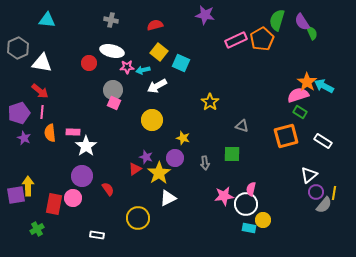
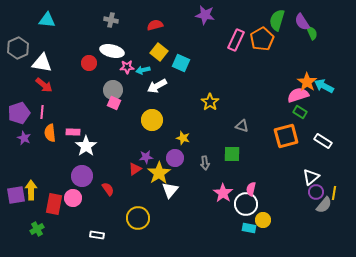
pink rectangle at (236, 40): rotated 40 degrees counterclockwise
red arrow at (40, 91): moved 4 px right, 6 px up
purple star at (146, 157): rotated 24 degrees counterclockwise
white triangle at (309, 175): moved 2 px right, 2 px down
yellow arrow at (28, 186): moved 3 px right, 4 px down
pink star at (224, 196): moved 1 px left, 3 px up; rotated 30 degrees counterclockwise
white triangle at (168, 198): moved 2 px right, 8 px up; rotated 24 degrees counterclockwise
